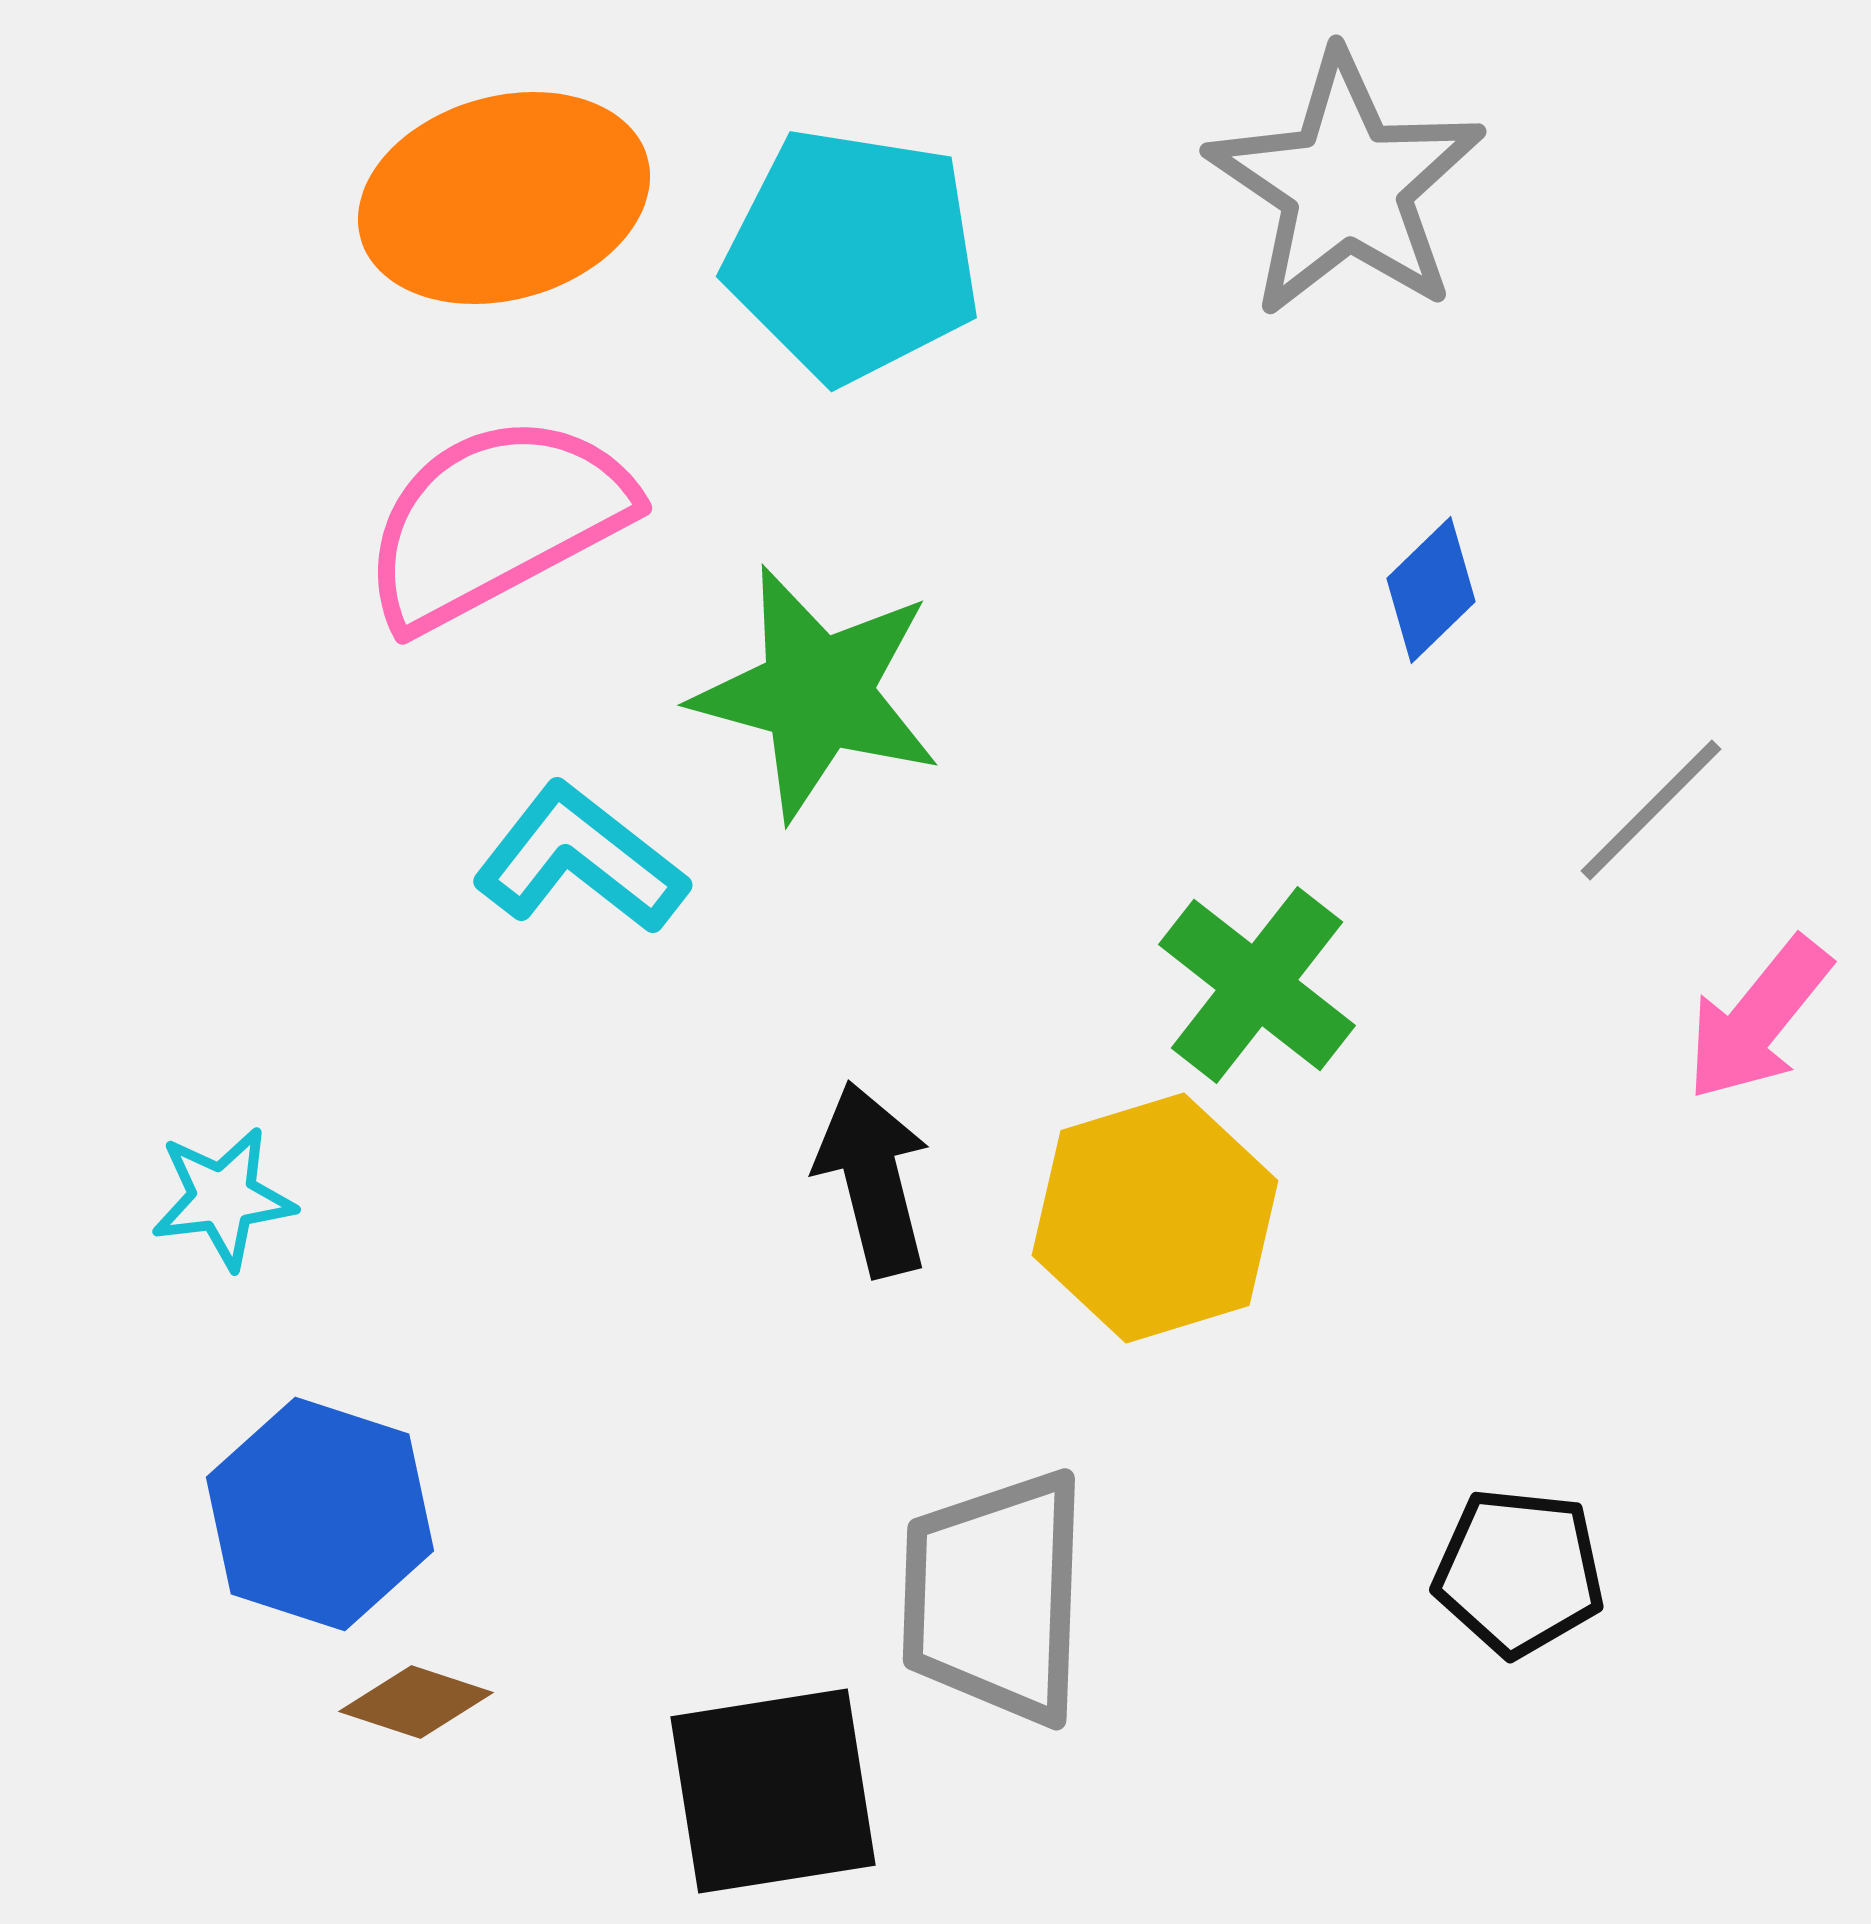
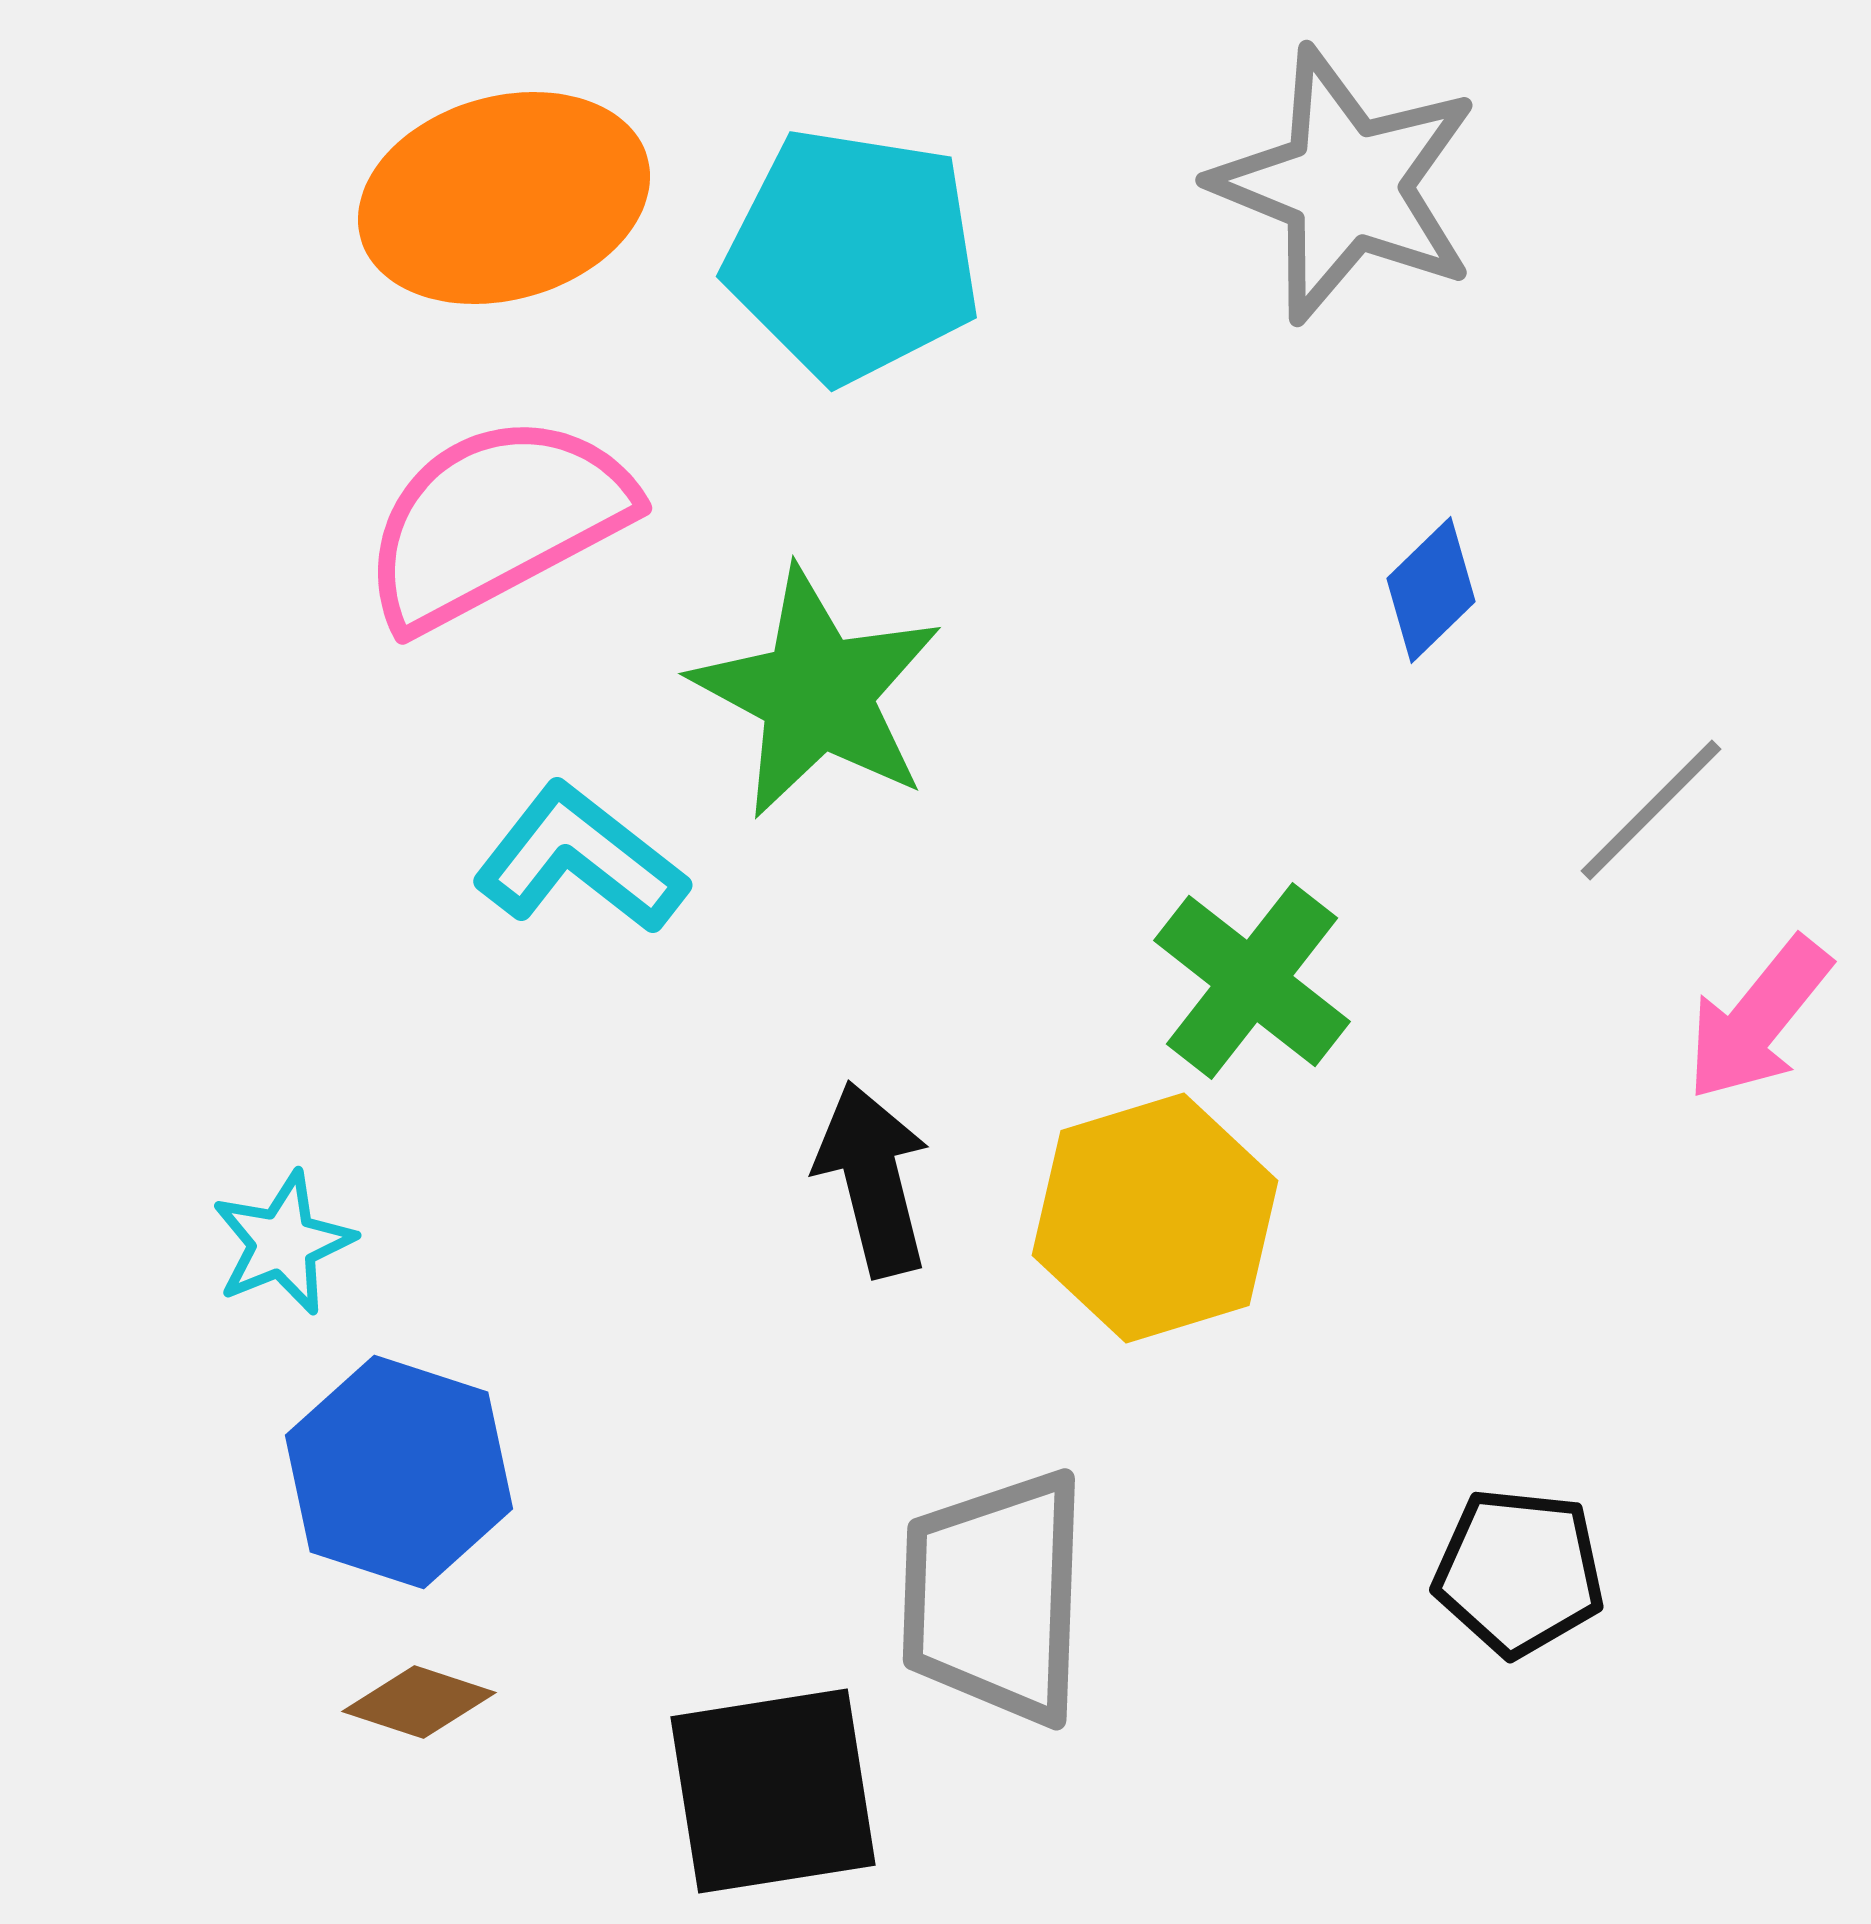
gray star: rotated 12 degrees counterclockwise
green star: rotated 13 degrees clockwise
green cross: moved 5 px left, 4 px up
cyan star: moved 60 px right, 45 px down; rotated 15 degrees counterclockwise
blue hexagon: moved 79 px right, 42 px up
brown diamond: moved 3 px right
